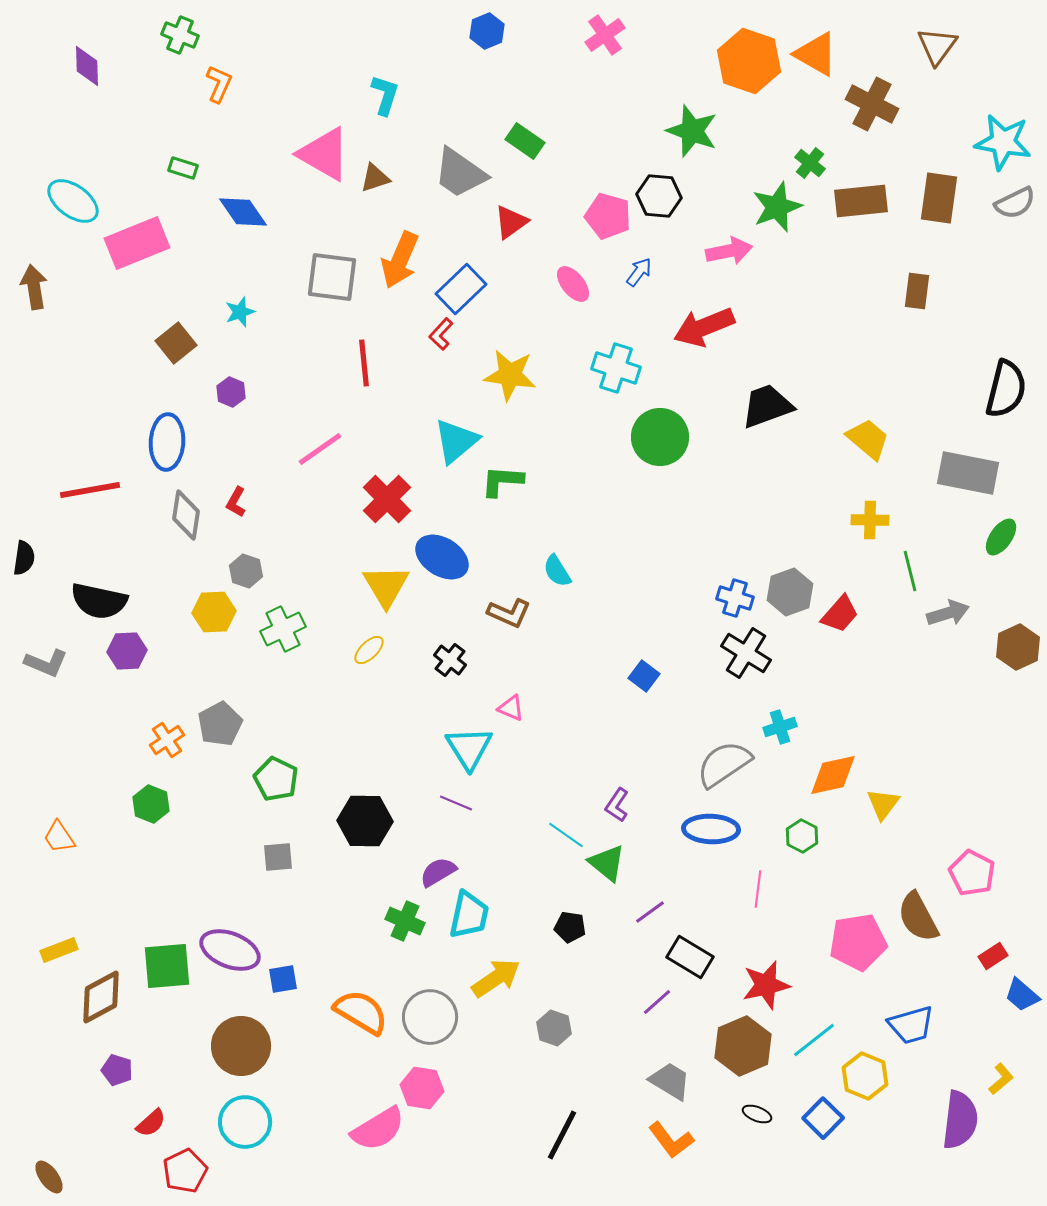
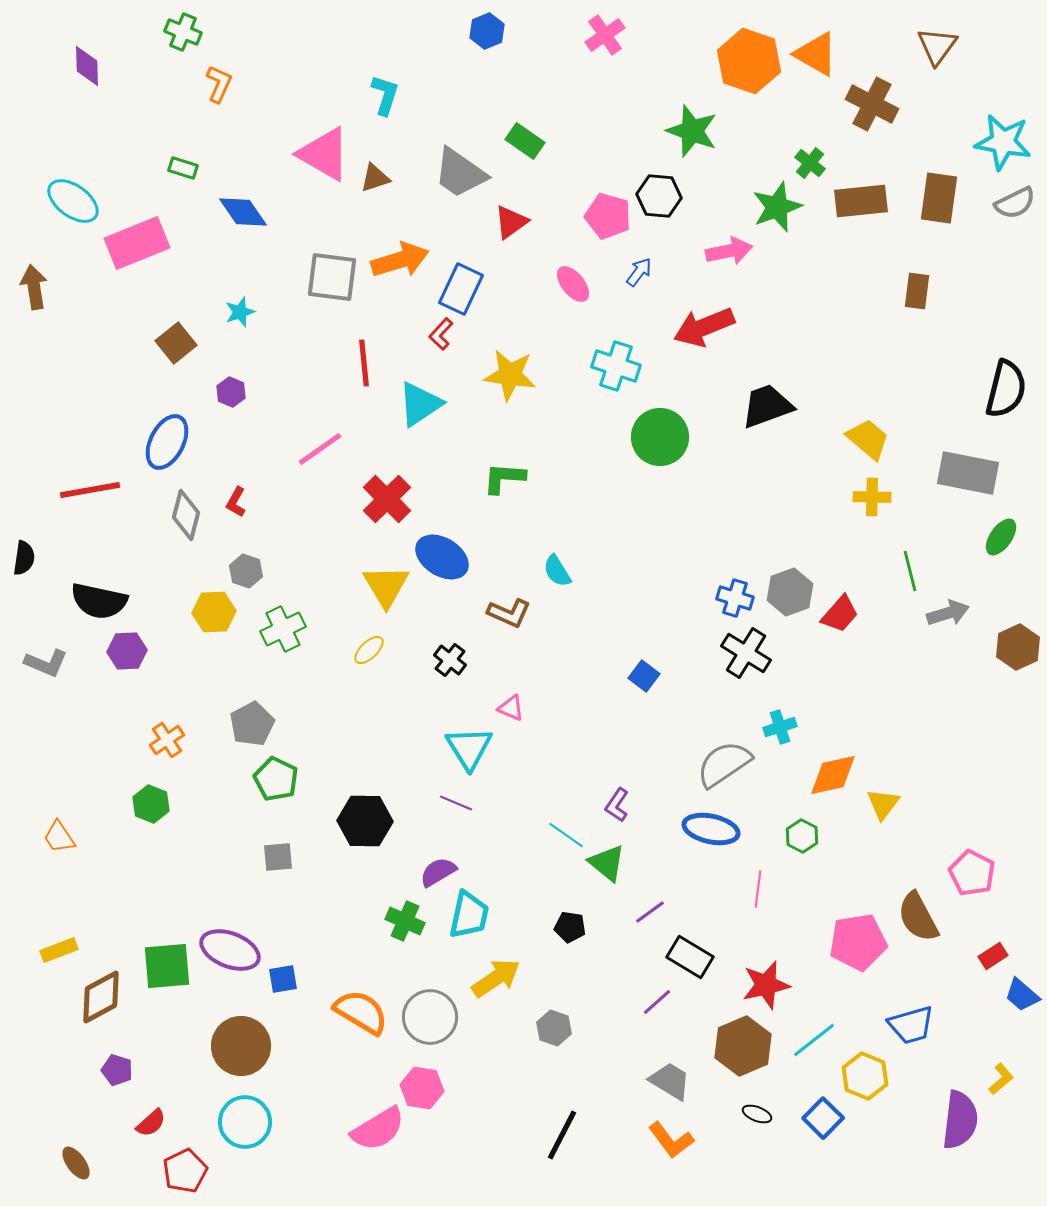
green cross at (180, 35): moved 3 px right, 3 px up
orange arrow at (400, 260): rotated 130 degrees counterclockwise
blue rectangle at (461, 289): rotated 21 degrees counterclockwise
cyan cross at (616, 368): moved 2 px up
cyan triangle at (456, 441): moved 36 px left, 37 px up; rotated 6 degrees clockwise
blue ellipse at (167, 442): rotated 24 degrees clockwise
green L-shape at (502, 481): moved 2 px right, 3 px up
gray diamond at (186, 515): rotated 6 degrees clockwise
yellow cross at (870, 520): moved 2 px right, 23 px up
gray pentagon at (220, 724): moved 32 px right
blue ellipse at (711, 829): rotated 10 degrees clockwise
brown ellipse at (49, 1177): moved 27 px right, 14 px up
